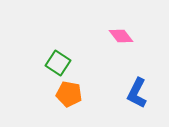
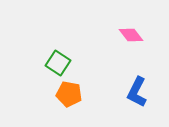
pink diamond: moved 10 px right, 1 px up
blue L-shape: moved 1 px up
